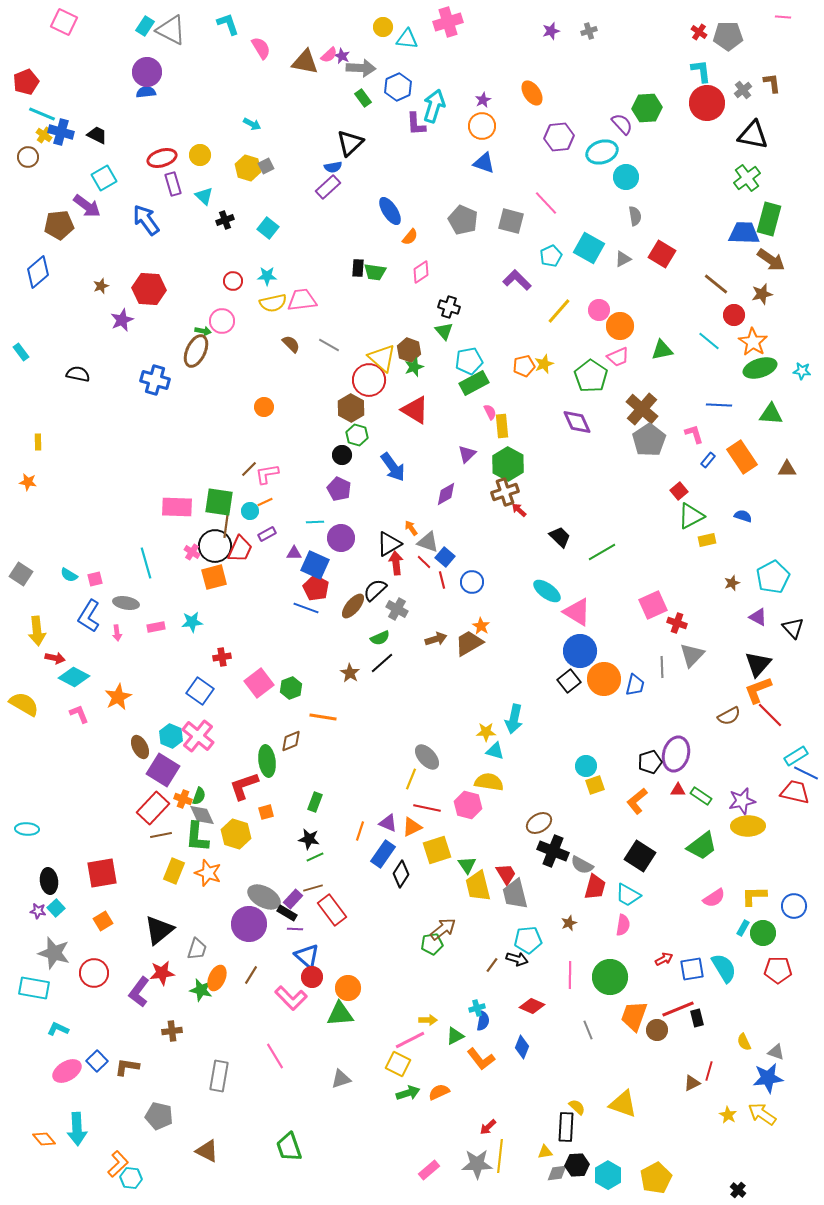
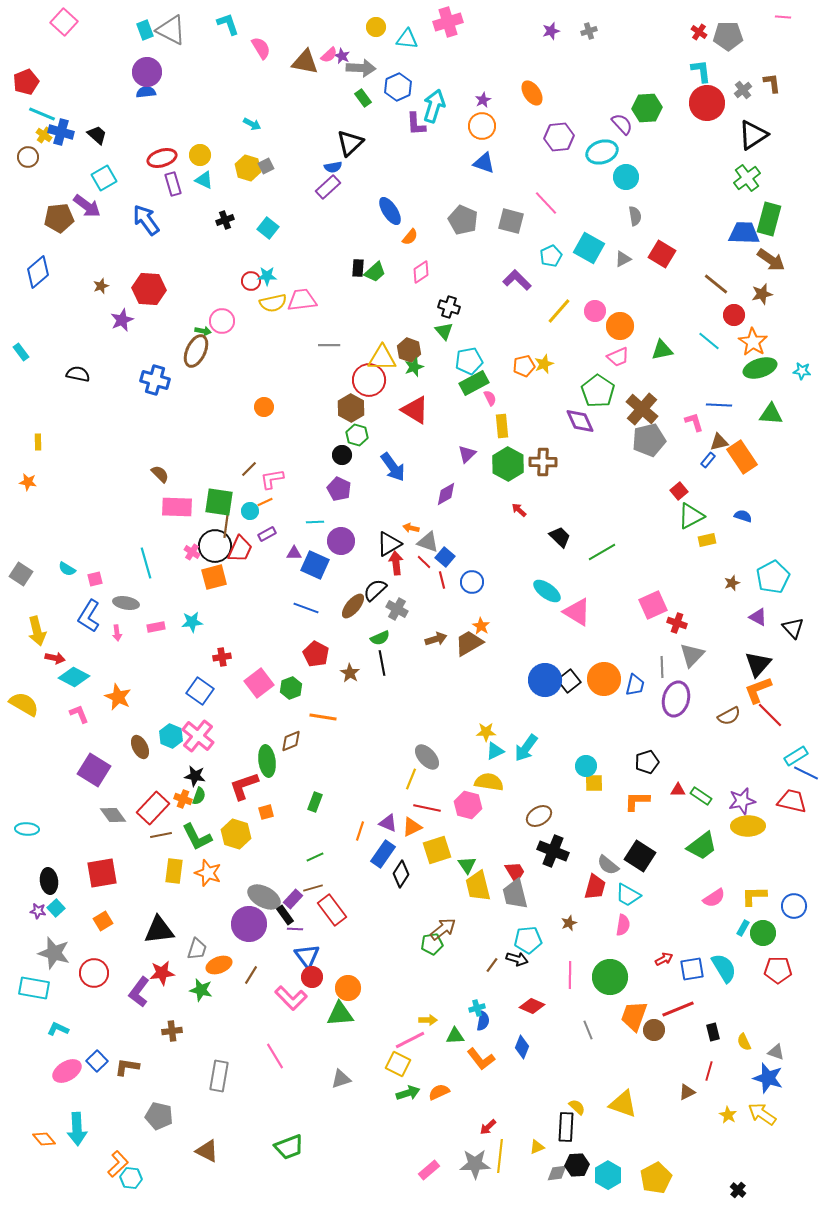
pink square at (64, 22): rotated 16 degrees clockwise
cyan rectangle at (145, 26): moved 4 px down; rotated 54 degrees counterclockwise
yellow circle at (383, 27): moved 7 px left
black trapezoid at (97, 135): rotated 15 degrees clockwise
black triangle at (753, 135): rotated 44 degrees counterclockwise
cyan triangle at (204, 196): moved 16 px up; rotated 18 degrees counterclockwise
brown pentagon at (59, 225): moved 7 px up
green trapezoid at (375, 272): rotated 50 degrees counterclockwise
red circle at (233, 281): moved 18 px right
pink circle at (599, 310): moved 4 px left, 1 px down
brown semicircle at (291, 344): moved 131 px left, 130 px down
gray line at (329, 345): rotated 30 degrees counterclockwise
yellow triangle at (382, 358): rotated 40 degrees counterclockwise
green pentagon at (591, 376): moved 7 px right, 15 px down
pink semicircle at (490, 412): moved 14 px up
purple diamond at (577, 422): moved 3 px right, 1 px up
pink L-shape at (694, 434): moved 12 px up
gray pentagon at (649, 440): rotated 20 degrees clockwise
brown triangle at (787, 469): moved 68 px left, 27 px up; rotated 12 degrees counterclockwise
pink L-shape at (267, 474): moved 5 px right, 5 px down
brown cross at (505, 492): moved 38 px right, 30 px up; rotated 20 degrees clockwise
orange arrow at (411, 528): rotated 42 degrees counterclockwise
purple circle at (341, 538): moved 3 px down
cyan semicircle at (69, 575): moved 2 px left, 6 px up
red pentagon at (316, 588): moved 66 px down
yellow arrow at (37, 631): rotated 8 degrees counterclockwise
blue circle at (580, 651): moved 35 px left, 29 px down
black line at (382, 663): rotated 60 degrees counterclockwise
orange star at (118, 697): rotated 20 degrees counterclockwise
cyan arrow at (514, 719): moved 12 px right, 29 px down; rotated 24 degrees clockwise
cyan triangle at (495, 751): rotated 42 degrees counterclockwise
purple ellipse at (676, 754): moved 55 px up
black pentagon at (650, 762): moved 3 px left
purple square at (163, 770): moved 69 px left
yellow square at (595, 785): moved 1 px left, 2 px up; rotated 18 degrees clockwise
red trapezoid at (795, 792): moved 3 px left, 9 px down
orange L-shape at (637, 801): rotated 40 degrees clockwise
gray diamond at (202, 815): moved 89 px left; rotated 12 degrees counterclockwise
brown ellipse at (539, 823): moved 7 px up
green L-shape at (197, 837): rotated 32 degrees counterclockwise
black star at (309, 839): moved 114 px left, 63 px up
gray semicircle at (582, 865): moved 26 px right; rotated 10 degrees clockwise
yellow rectangle at (174, 871): rotated 15 degrees counterclockwise
red trapezoid at (506, 874): moved 9 px right, 2 px up
black rectangle at (287, 913): moved 2 px left, 2 px down; rotated 24 degrees clockwise
black triangle at (159, 930): rotated 32 degrees clockwise
blue triangle at (307, 956): rotated 12 degrees clockwise
orange ellipse at (217, 978): moved 2 px right, 13 px up; rotated 45 degrees clockwise
black rectangle at (697, 1018): moved 16 px right, 14 px down
brown circle at (657, 1030): moved 3 px left
green triangle at (455, 1036): rotated 24 degrees clockwise
blue star at (768, 1078): rotated 24 degrees clockwise
brown triangle at (692, 1083): moved 5 px left, 9 px down
green trapezoid at (289, 1147): rotated 92 degrees counterclockwise
yellow triangle at (545, 1152): moved 8 px left, 5 px up; rotated 14 degrees counterclockwise
gray star at (477, 1164): moved 2 px left
